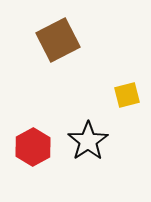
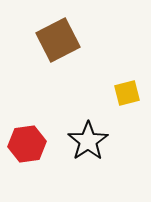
yellow square: moved 2 px up
red hexagon: moved 6 px left, 3 px up; rotated 21 degrees clockwise
